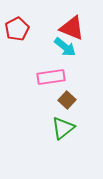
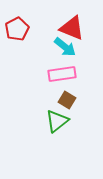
pink rectangle: moved 11 px right, 3 px up
brown square: rotated 12 degrees counterclockwise
green triangle: moved 6 px left, 7 px up
